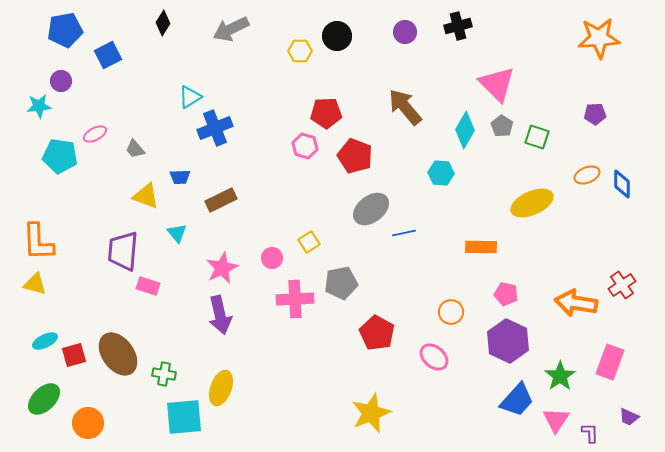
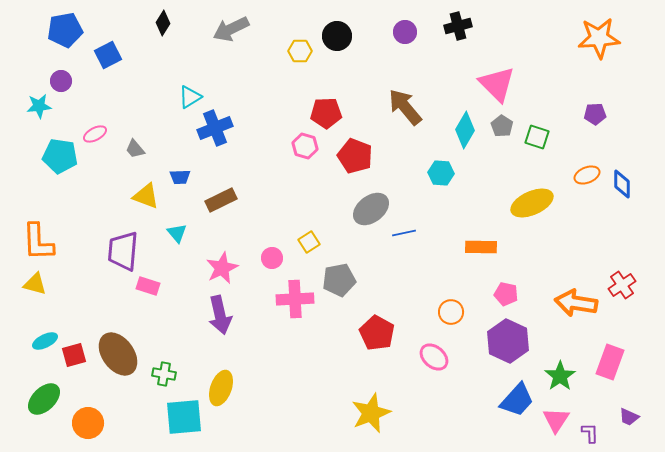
gray pentagon at (341, 283): moved 2 px left, 3 px up
